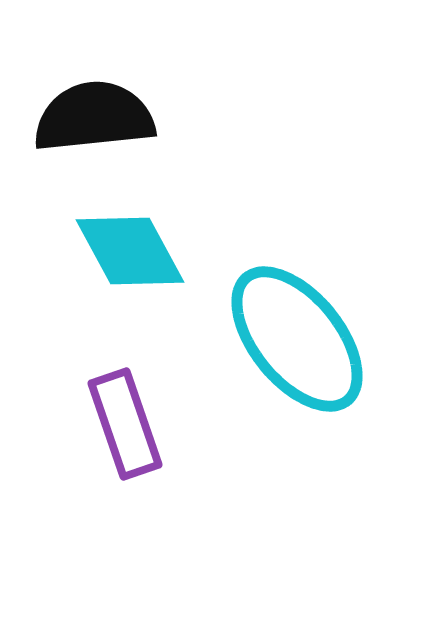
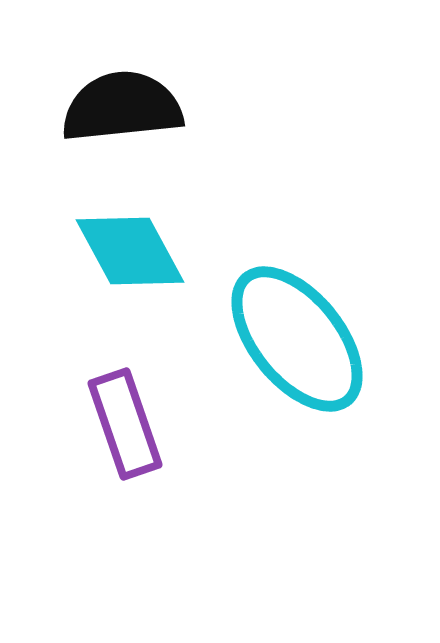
black semicircle: moved 28 px right, 10 px up
